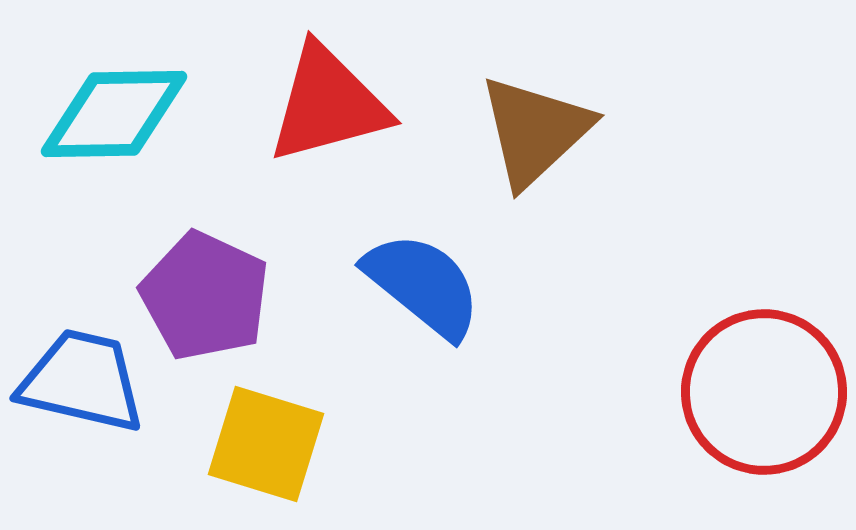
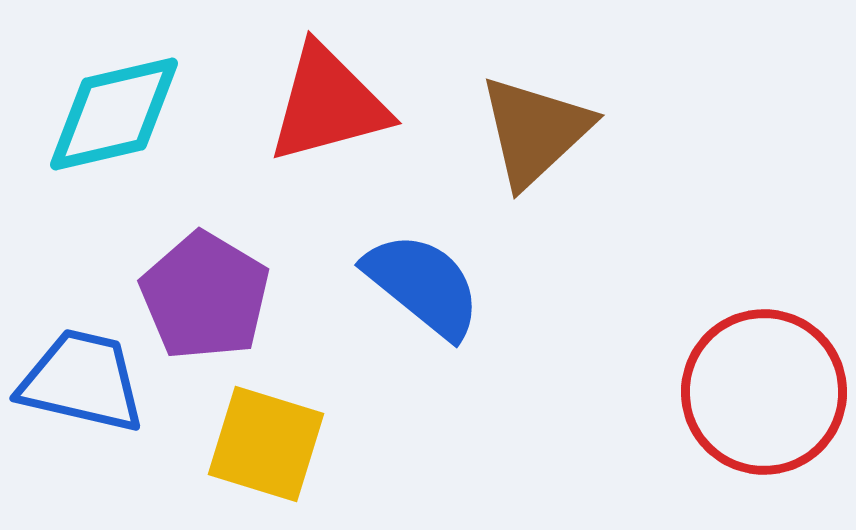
cyan diamond: rotated 12 degrees counterclockwise
purple pentagon: rotated 6 degrees clockwise
